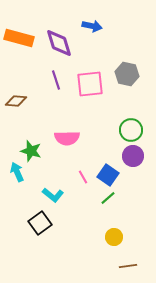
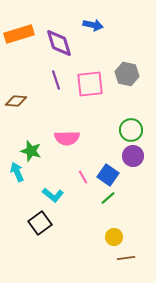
blue arrow: moved 1 px right, 1 px up
orange rectangle: moved 4 px up; rotated 32 degrees counterclockwise
brown line: moved 2 px left, 8 px up
